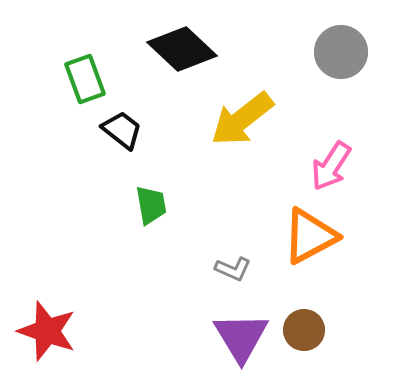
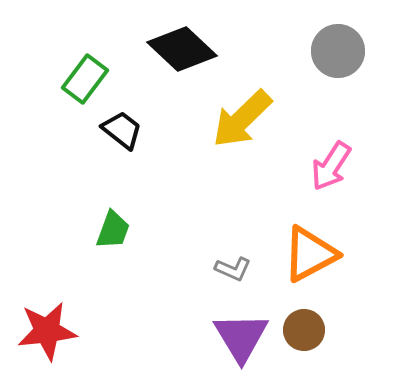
gray circle: moved 3 px left, 1 px up
green rectangle: rotated 57 degrees clockwise
yellow arrow: rotated 6 degrees counterclockwise
green trapezoid: moved 38 px left, 25 px down; rotated 30 degrees clockwise
orange triangle: moved 18 px down
red star: rotated 26 degrees counterclockwise
